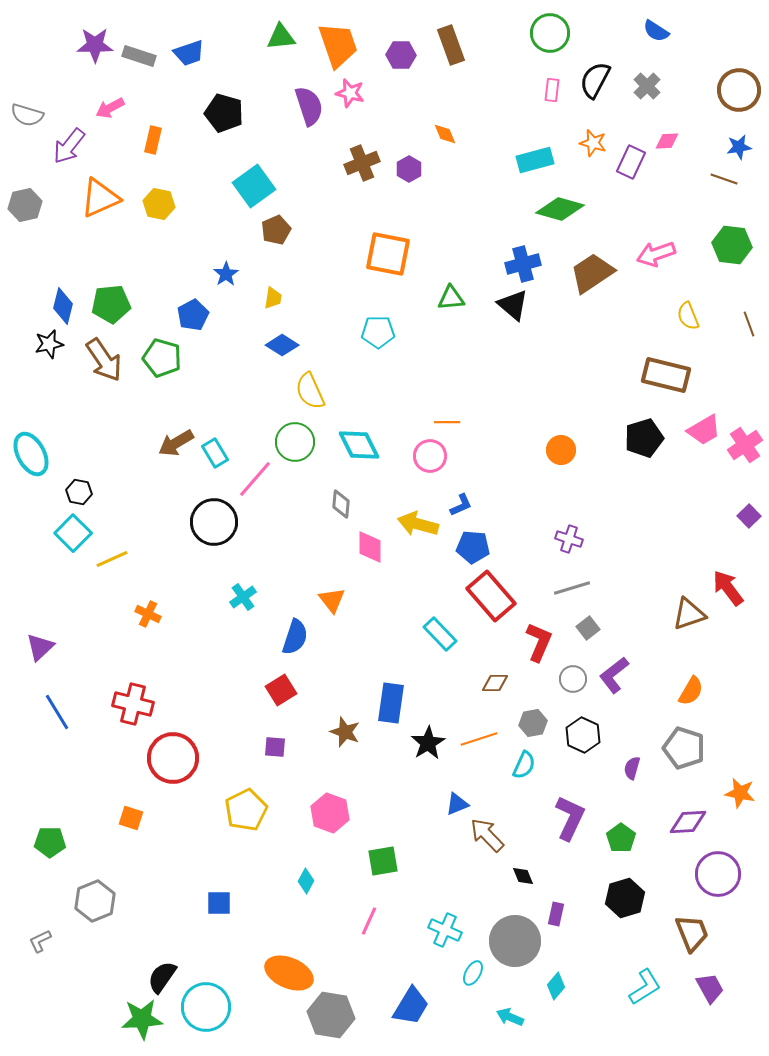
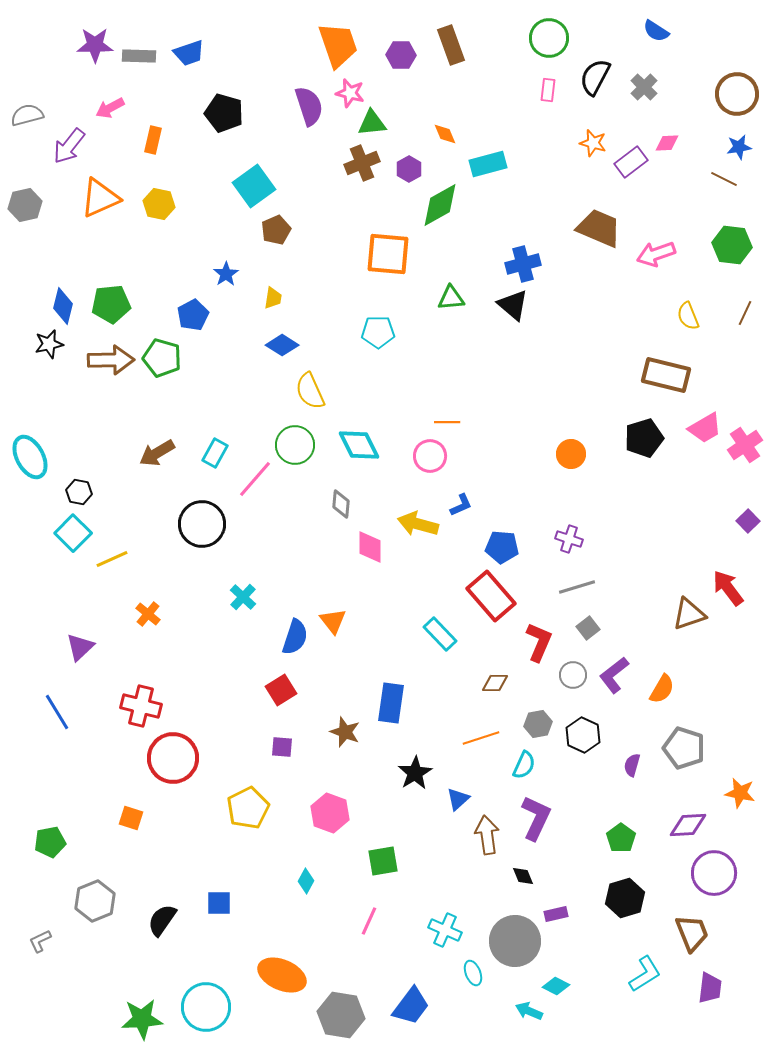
green circle at (550, 33): moved 1 px left, 5 px down
green triangle at (281, 37): moved 91 px right, 86 px down
gray rectangle at (139, 56): rotated 16 degrees counterclockwise
black semicircle at (595, 80): moved 3 px up
gray cross at (647, 86): moved 3 px left, 1 px down
pink rectangle at (552, 90): moved 4 px left
brown circle at (739, 90): moved 2 px left, 4 px down
gray semicircle at (27, 115): rotated 148 degrees clockwise
pink diamond at (667, 141): moved 2 px down
cyan rectangle at (535, 160): moved 47 px left, 4 px down
purple rectangle at (631, 162): rotated 28 degrees clockwise
brown line at (724, 179): rotated 8 degrees clockwise
green diamond at (560, 209): moved 120 px left, 4 px up; rotated 45 degrees counterclockwise
orange square at (388, 254): rotated 6 degrees counterclockwise
brown trapezoid at (592, 273): moved 7 px right, 45 px up; rotated 57 degrees clockwise
brown line at (749, 324): moved 4 px left, 11 px up; rotated 45 degrees clockwise
brown arrow at (104, 360): moved 7 px right; rotated 57 degrees counterclockwise
pink trapezoid at (704, 430): moved 1 px right, 2 px up
green circle at (295, 442): moved 3 px down
brown arrow at (176, 443): moved 19 px left, 10 px down
orange circle at (561, 450): moved 10 px right, 4 px down
cyan rectangle at (215, 453): rotated 60 degrees clockwise
cyan ellipse at (31, 454): moved 1 px left, 3 px down
purple square at (749, 516): moved 1 px left, 5 px down
black circle at (214, 522): moved 12 px left, 2 px down
blue pentagon at (473, 547): moved 29 px right
gray line at (572, 588): moved 5 px right, 1 px up
cyan cross at (243, 597): rotated 12 degrees counterclockwise
orange triangle at (332, 600): moved 1 px right, 21 px down
orange cross at (148, 614): rotated 15 degrees clockwise
purple triangle at (40, 647): moved 40 px right
gray circle at (573, 679): moved 4 px up
orange semicircle at (691, 691): moved 29 px left, 2 px up
red cross at (133, 704): moved 8 px right, 2 px down
gray hexagon at (533, 723): moved 5 px right, 1 px down
orange line at (479, 739): moved 2 px right, 1 px up
black star at (428, 743): moved 13 px left, 30 px down
purple square at (275, 747): moved 7 px right
purple semicircle at (632, 768): moved 3 px up
blue triangle at (457, 804): moved 1 px right, 5 px up; rotated 20 degrees counterclockwise
yellow pentagon at (246, 810): moved 2 px right, 2 px up
purple L-shape at (570, 818): moved 34 px left
purple diamond at (688, 822): moved 3 px down
brown arrow at (487, 835): rotated 36 degrees clockwise
green pentagon at (50, 842): rotated 12 degrees counterclockwise
purple circle at (718, 874): moved 4 px left, 1 px up
purple rectangle at (556, 914): rotated 65 degrees clockwise
orange ellipse at (289, 973): moved 7 px left, 2 px down
cyan ellipse at (473, 973): rotated 50 degrees counterclockwise
black semicircle at (162, 977): moved 57 px up
cyan diamond at (556, 986): rotated 76 degrees clockwise
cyan L-shape at (645, 987): moved 13 px up
purple trapezoid at (710, 988): rotated 36 degrees clockwise
blue trapezoid at (411, 1006): rotated 6 degrees clockwise
gray hexagon at (331, 1015): moved 10 px right
cyan arrow at (510, 1017): moved 19 px right, 6 px up
